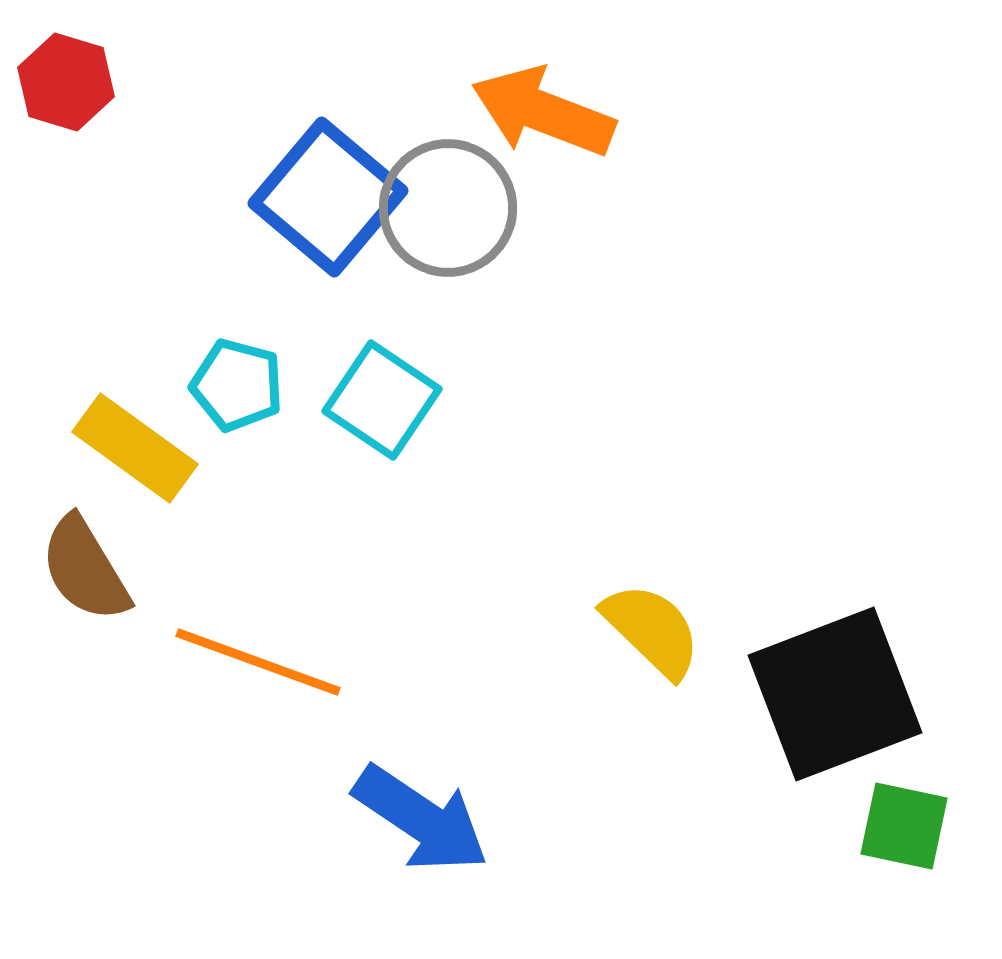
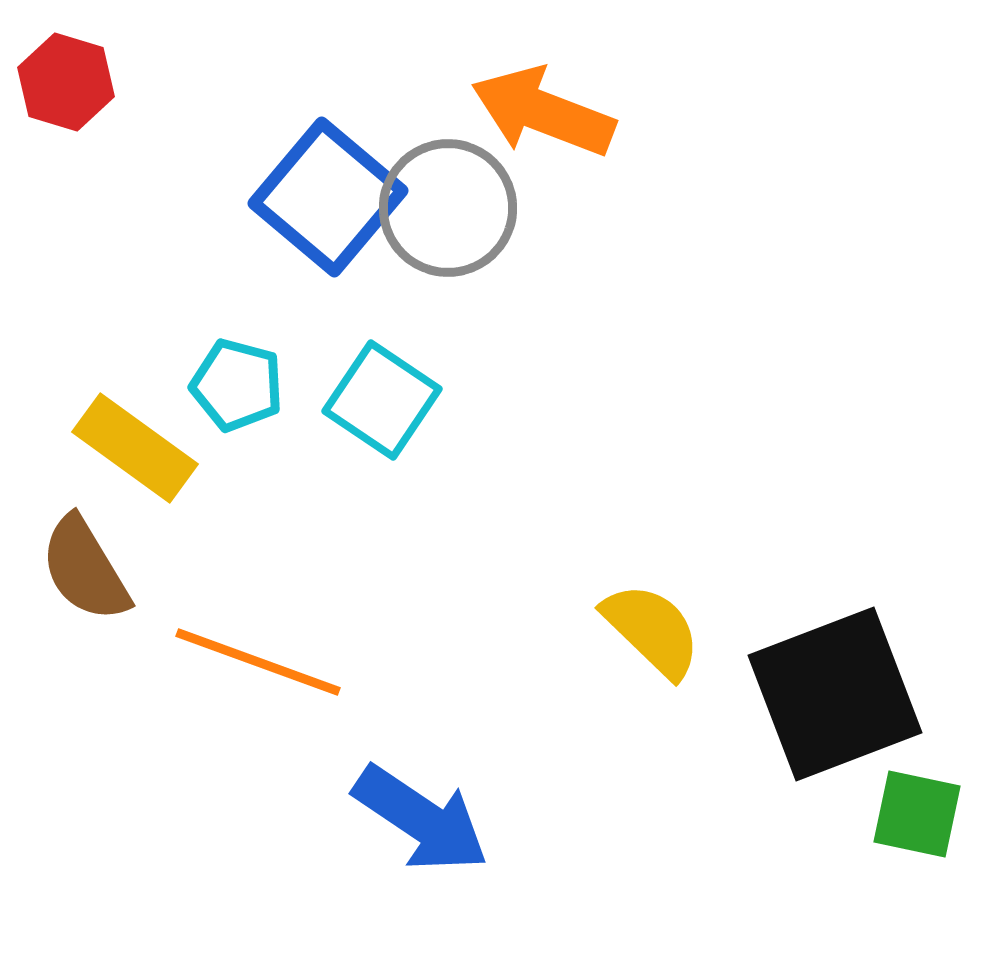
green square: moved 13 px right, 12 px up
